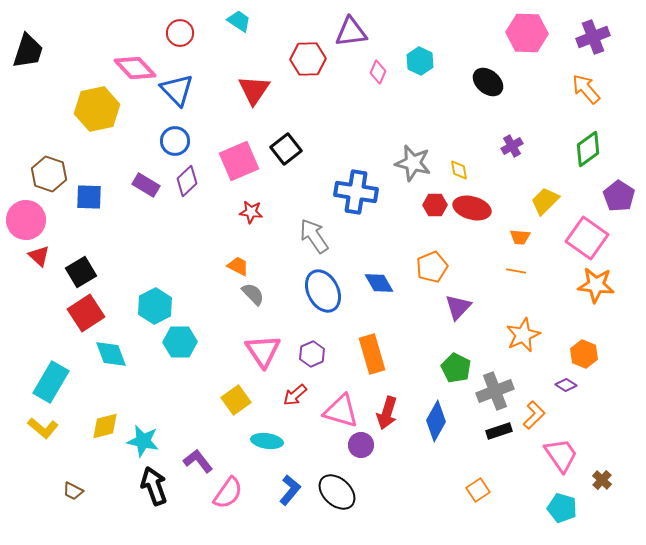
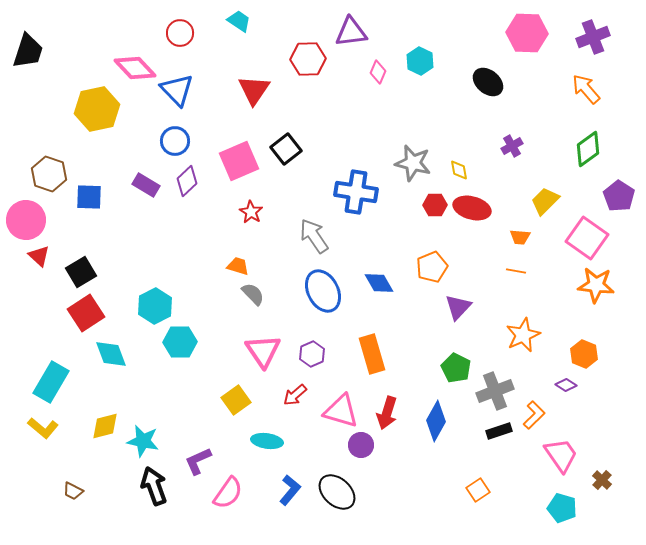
red star at (251, 212): rotated 25 degrees clockwise
orange trapezoid at (238, 266): rotated 10 degrees counterclockwise
purple L-shape at (198, 461): rotated 76 degrees counterclockwise
